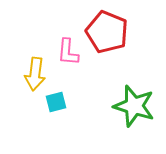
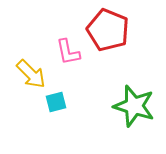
red pentagon: moved 1 px right, 2 px up
pink L-shape: rotated 16 degrees counterclockwise
yellow arrow: moved 4 px left; rotated 52 degrees counterclockwise
